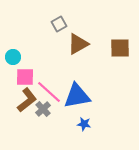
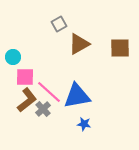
brown triangle: moved 1 px right
